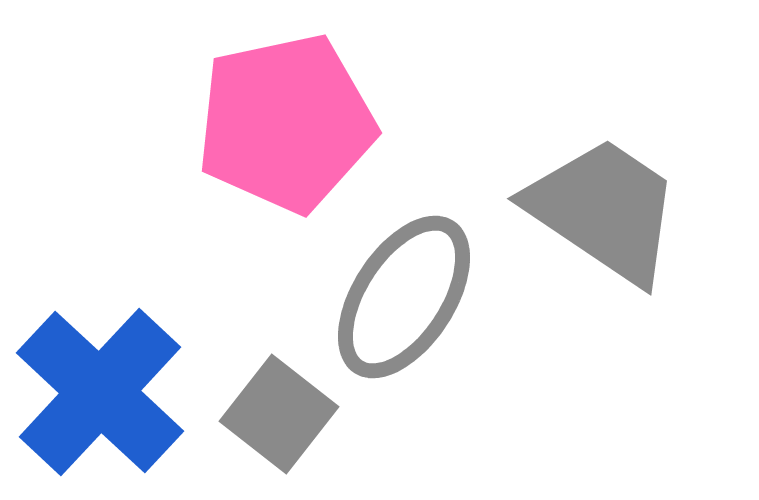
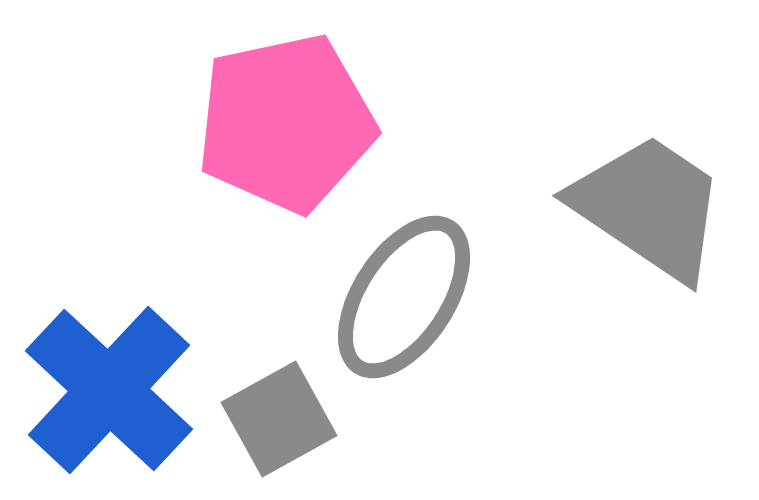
gray trapezoid: moved 45 px right, 3 px up
blue cross: moved 9 px right, 2 px up
gray square: moved 5 px down; rotated 23 degrees clockwise
